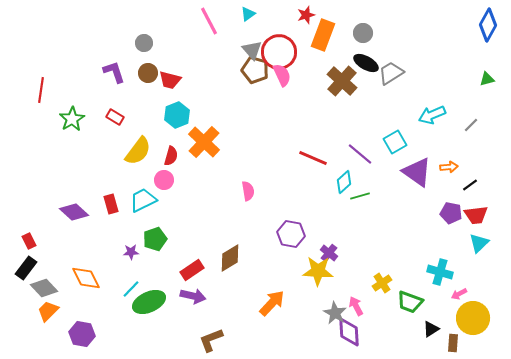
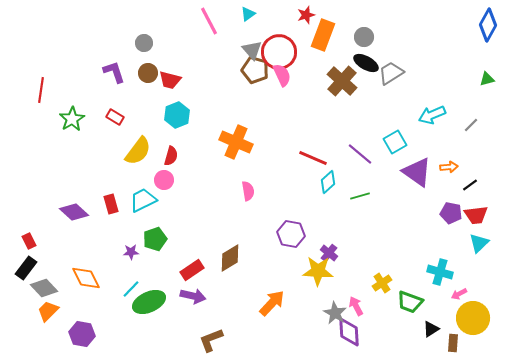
gray circle at (363, 33): moved 1 px right, 4 px down
orange cross at (204, 142): moved 32 px right; rotated 20 degrees counterclockwise
cyan diamond at (344, 182): moved 16 px left
